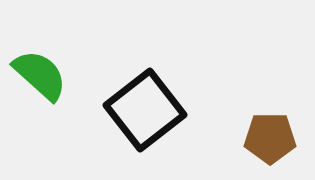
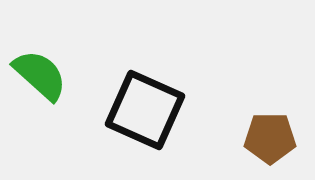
black square: rotated 28 degrees counterclockwise
